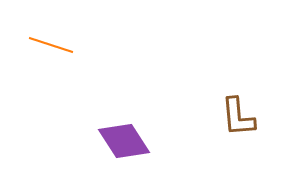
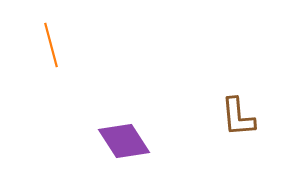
orange line: rotated 57 degrees clockwise
